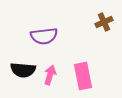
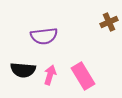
brown cross: moved 5 px right
pink rectangle: rotated 20 degrees counterclockwise
